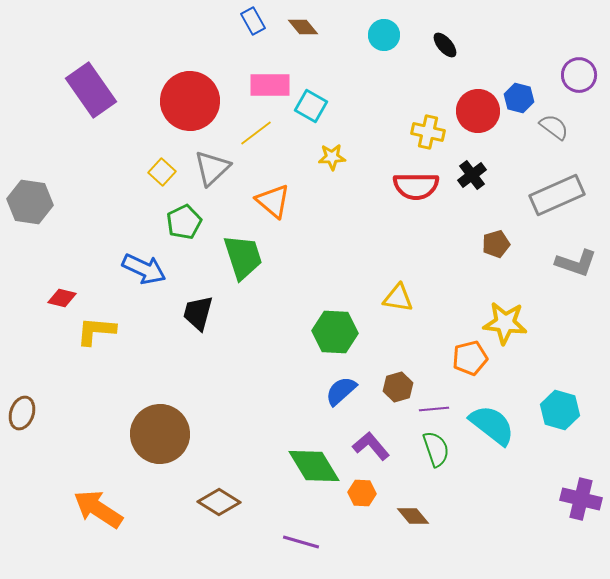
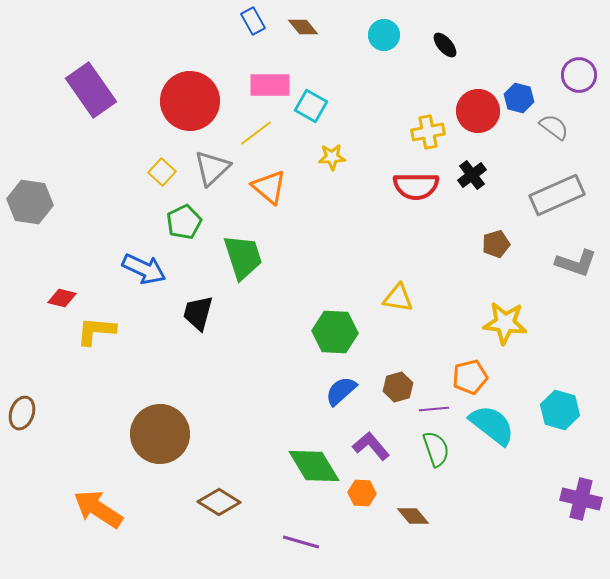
yellow cross at (428, 132): rotated 24 degrees counterclockwise
orange triangle at (273, 201): moved 4 px left, 14 px up
orange pentagon at (470, 358): moved 19 px down
